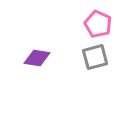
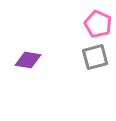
purple diamond: moved 9 px left, 2 px down
